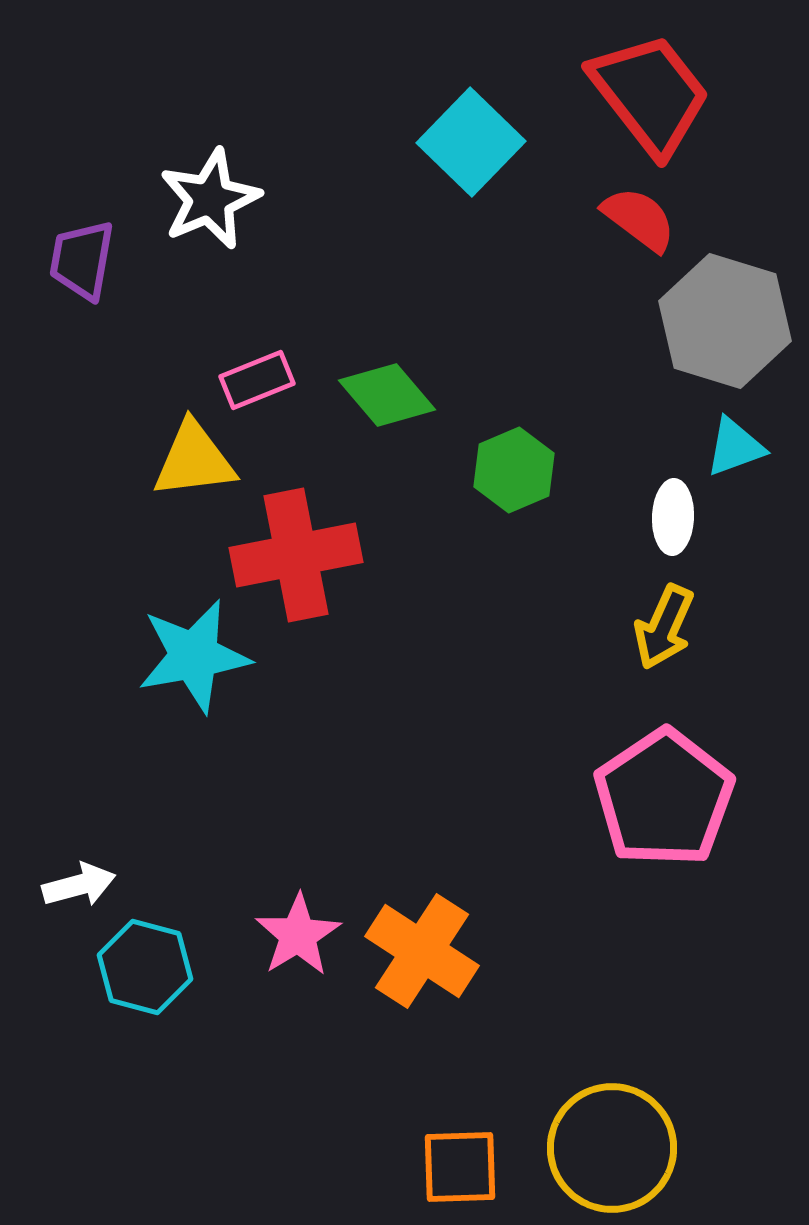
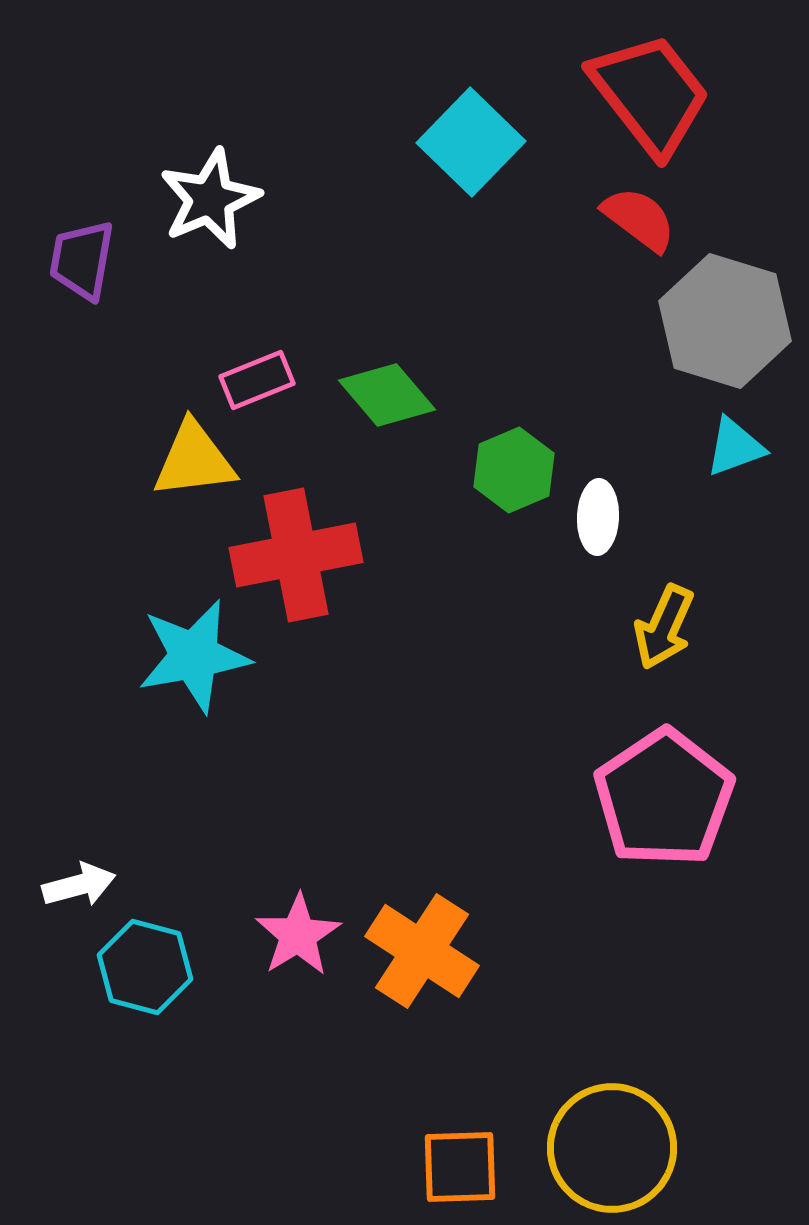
white ellipse: moved 75 px left
